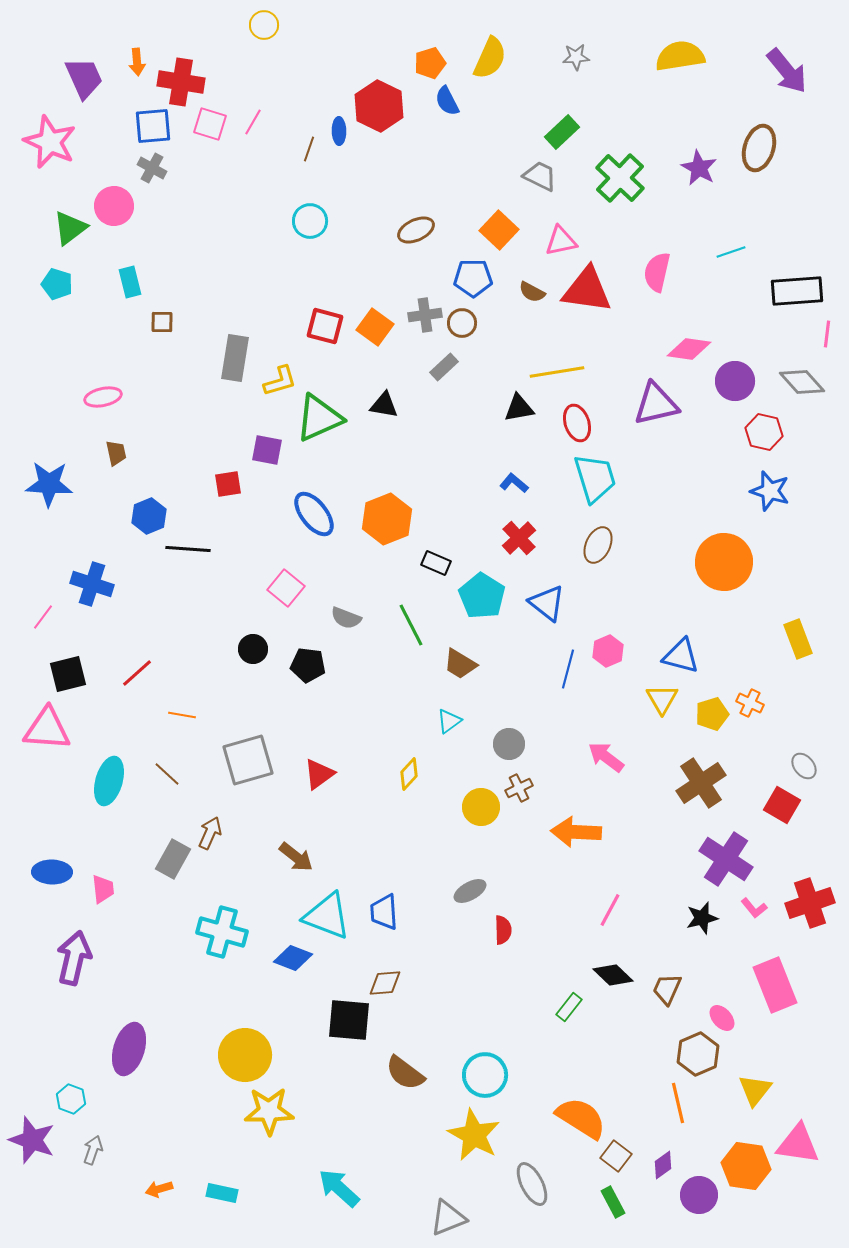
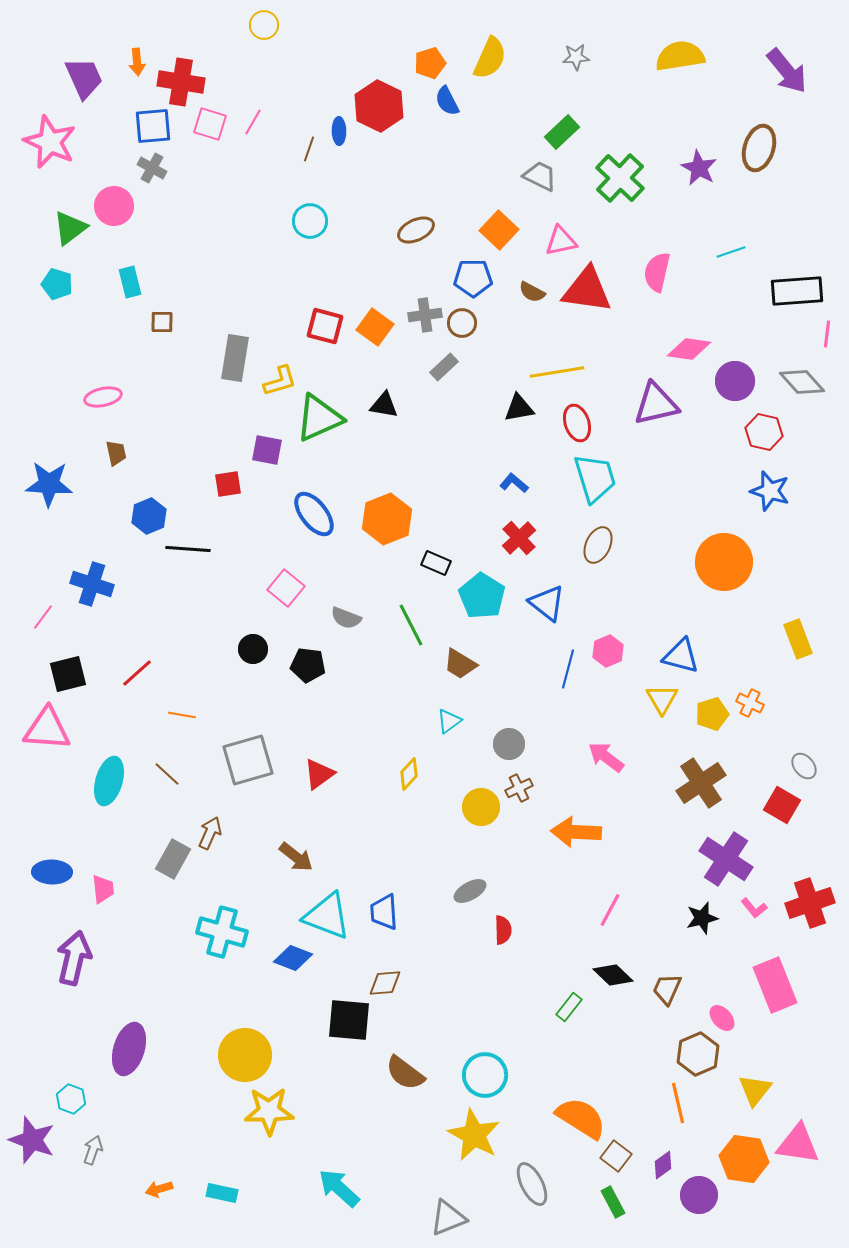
orange hexagon at (746, 1166): moved 2 px left, 7 px up
